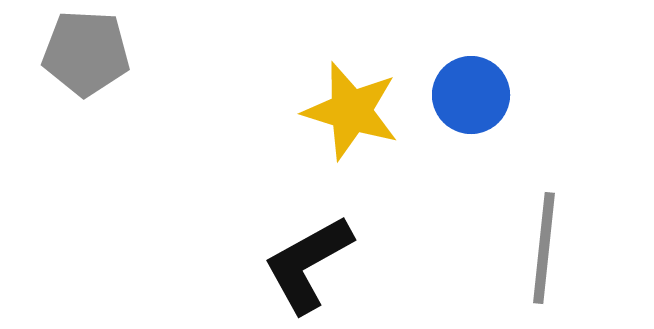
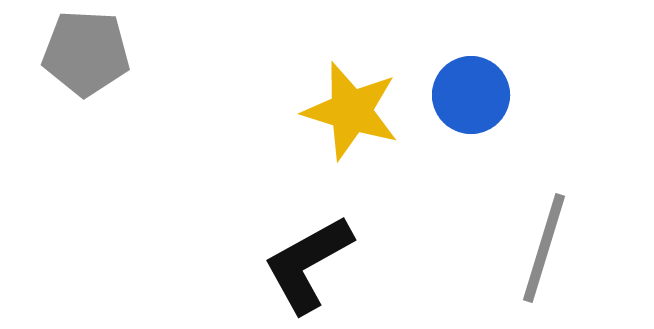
gray line: rotated 11 degrees clockwise
